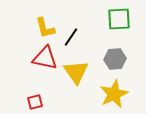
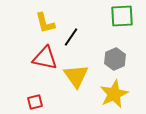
green square: moved 3 px right, 3 px up
yellow L-shape: moved 5 px up
gray hexagon: rotated 20 degrees counterclockwise
yellow triangle: moved 4 px down
